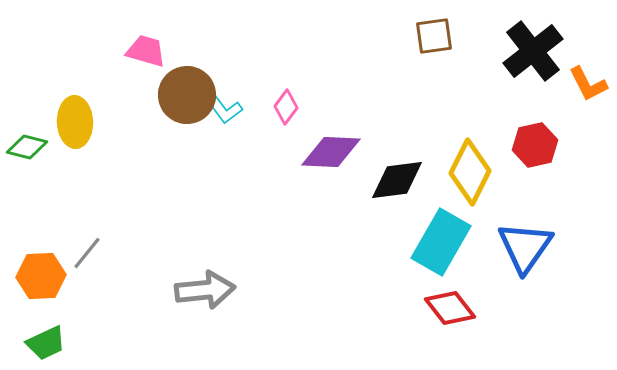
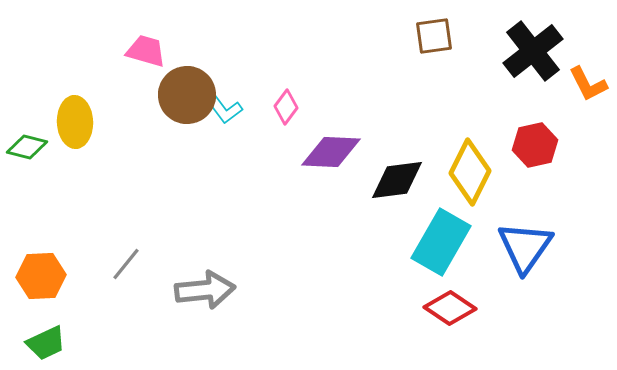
gray line: moved 39 px right, 11 px down
red diamond: rotated 18 degrees counterclockwise
